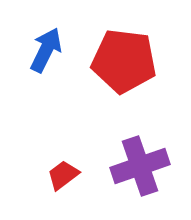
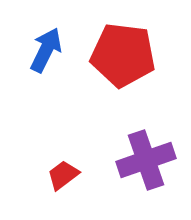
red pentagon: moved 1 px left, 6 px up
purple cross: moved 6 px right, 6 px up
